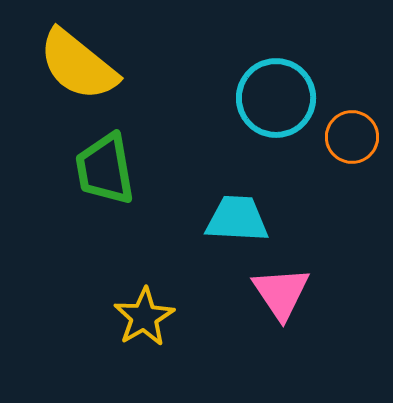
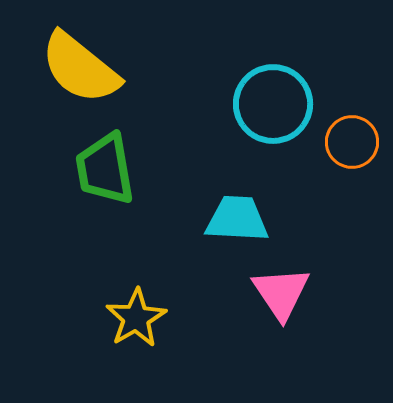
yellow semicircle: moved 2 px right, 3 px down
cyan circle: moved 3 px left, 6 px down
orange circle: moved 5 px down
yellow star: moved 8 px left, 1 px down
